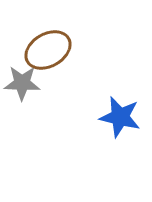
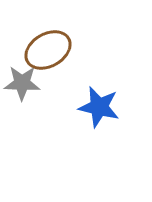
blue star: moved 21 px left, 10 px up
